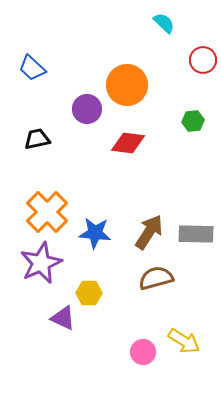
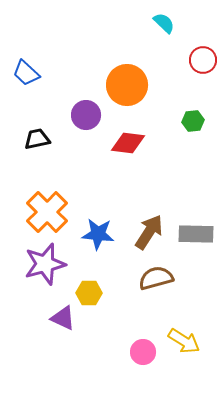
blue trapezoid: moved 6 px left, 5 px down
purple circle: moved 1 px left, 6 px down
blue star: moved 3 px right, 1 px down
purple star: moved 4 px right, 1 px down; rotated 9 degrees clockwise
